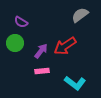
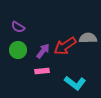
gray semicircle: moved 8 px right, 23 px down; rotated 36 degrees clockwise
purple semicircle: moved 3 px left, 5 px down
green circle: moved 3 px right, 7 px down
purple arrow: moved 2 px right
